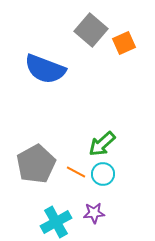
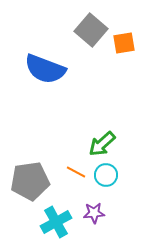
orange square: rotated 15 degrees clockwise
gray pentagon: moved 6 px left, 17 px down; rotated 21 degrees clockwise
cyan circle: moved 3 px right, 1 px down
